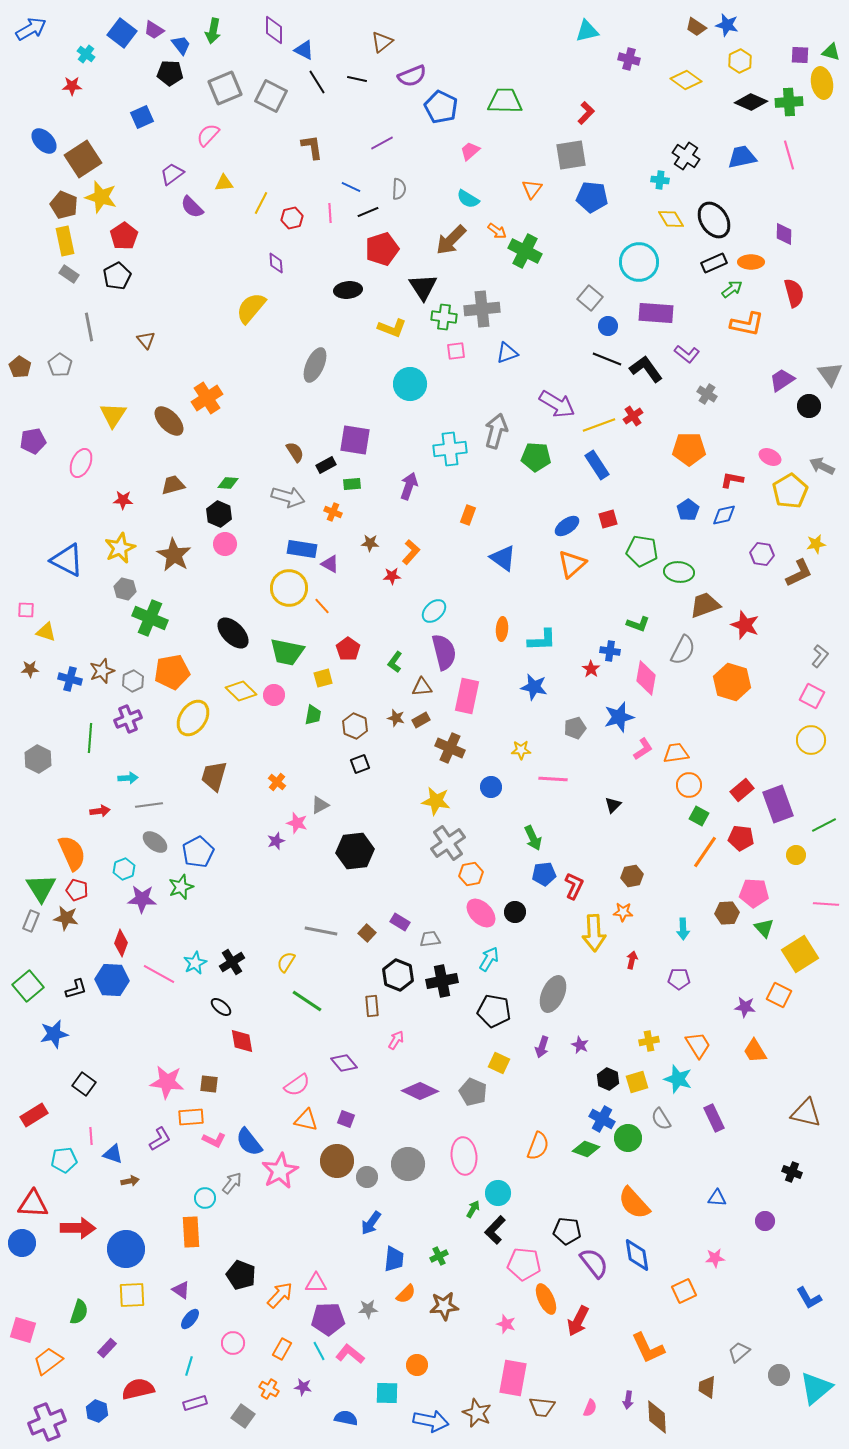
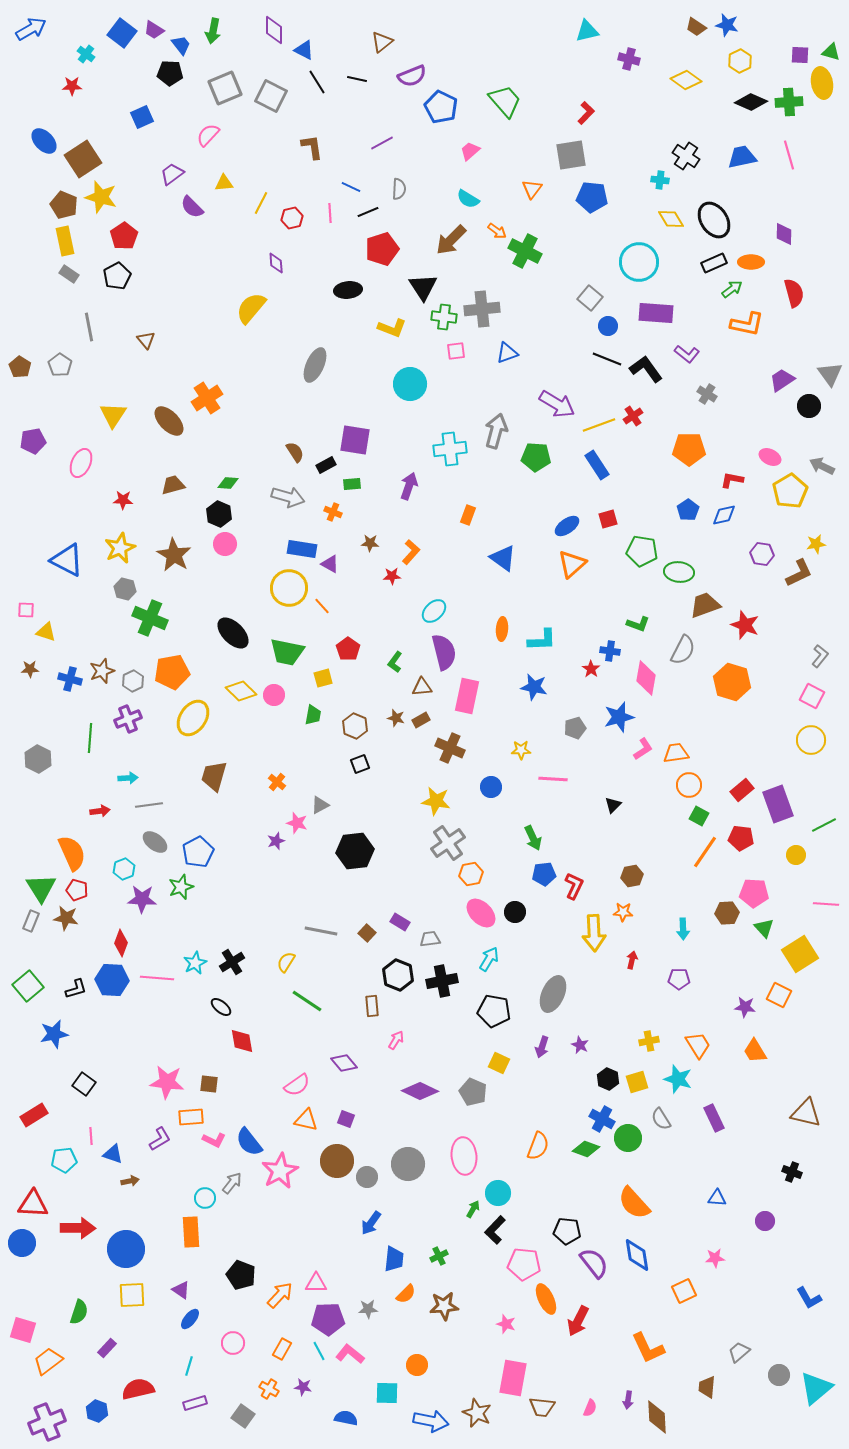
green trapezoid at (505, 101): rotated 48 degrees clockwise
pink line at (159, 974): moved 2 px left, 4 px down; rotated 24 degrees counterclockwise
